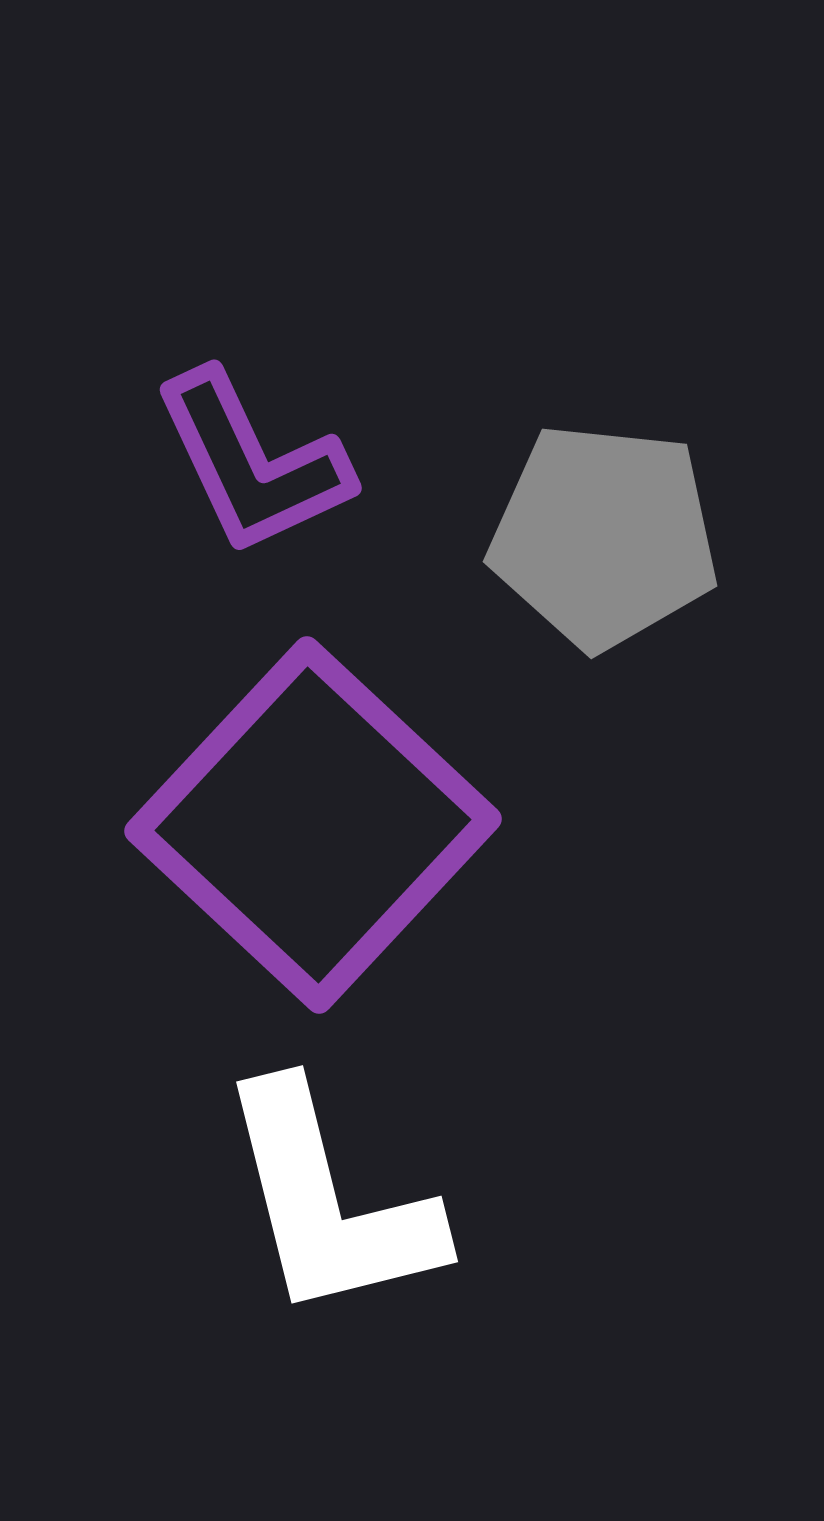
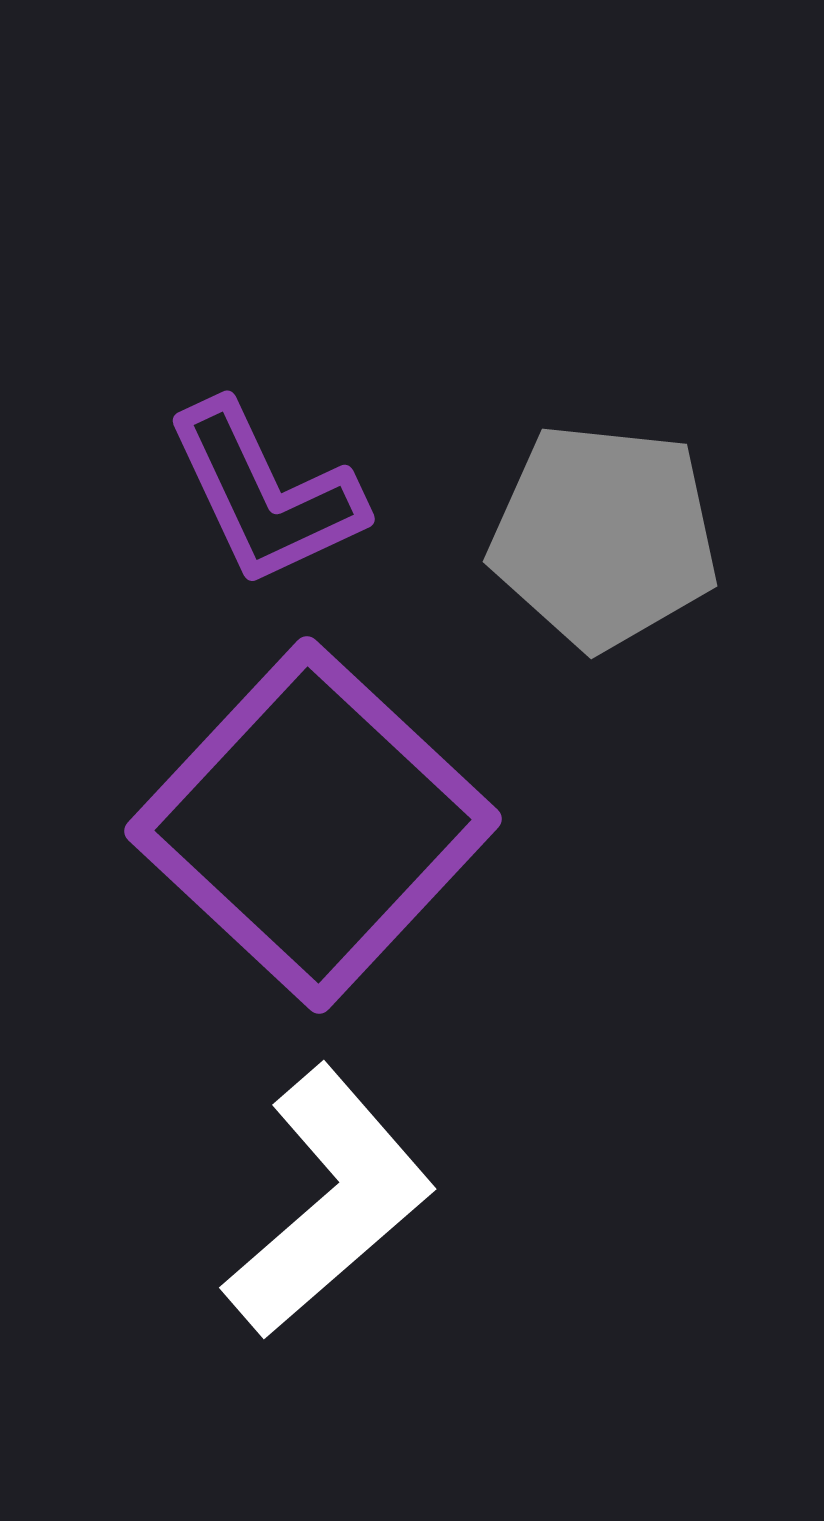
purple L-shape: moved 13 px right, 31 px down
white L-shape: rotated 117 degrees counterclockwise
